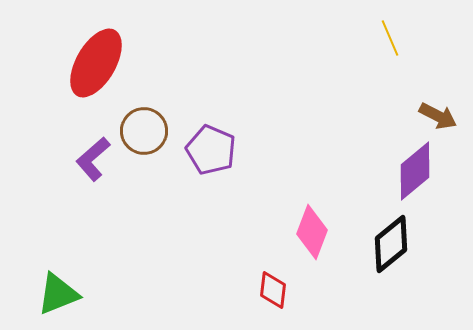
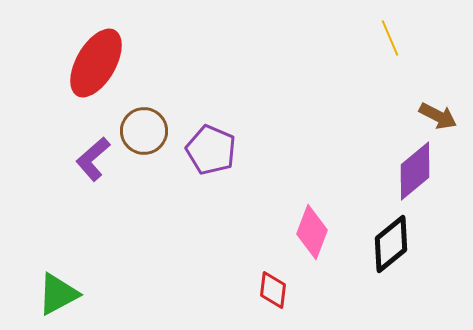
green triangle: rotated 6 degrees counterclockwise
